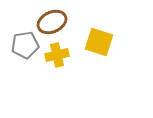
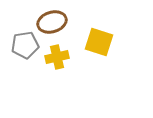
brown ellipse: rotated 8 degrees clockwise
yellow cross: moved 2 px down
